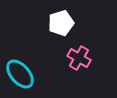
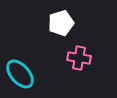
pink cross: rotated 20 degrees counterclockwise
